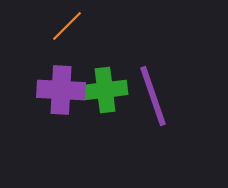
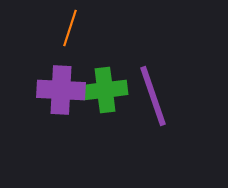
orange line: moved 3 px right, 2 px down; rotated 27 degrees counterclockwise
